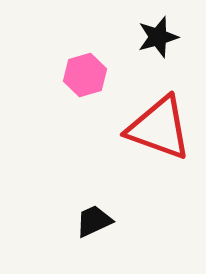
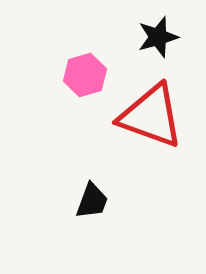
red triangle: moved 8 px left, 12 px up
black trapezoid: moved 2 px left, 20 px up; rotated 135 degrees clockwise
